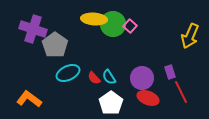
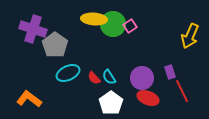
pink square: rotated 16 degrees clockwise
red line: moved 1 px right, 1 px up
